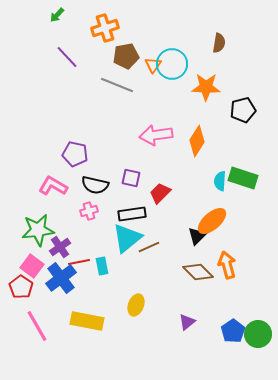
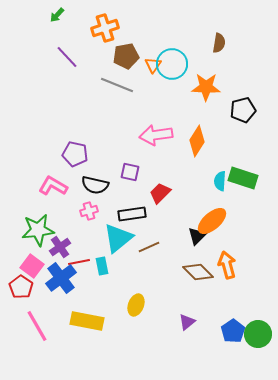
purple square: moved 1 px left, 6 px up
cyan triangle: moved 9 px left
